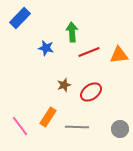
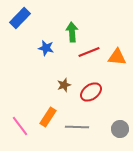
orange triangle: moved 2 px left, 2 px down; rotated 12 degrees clockwise
